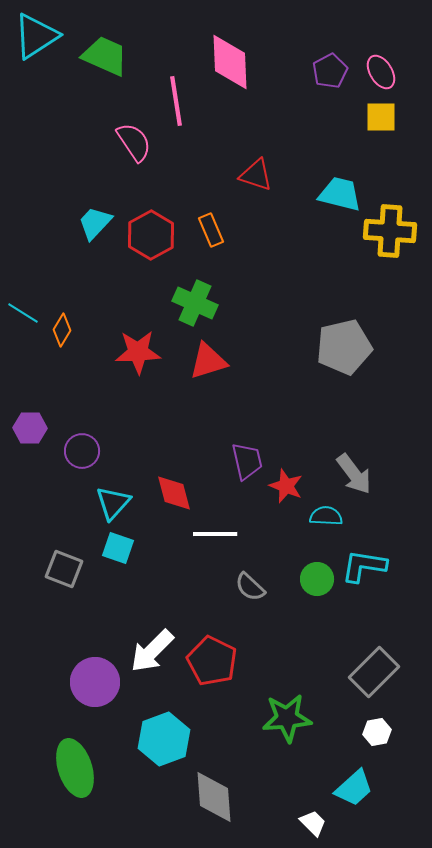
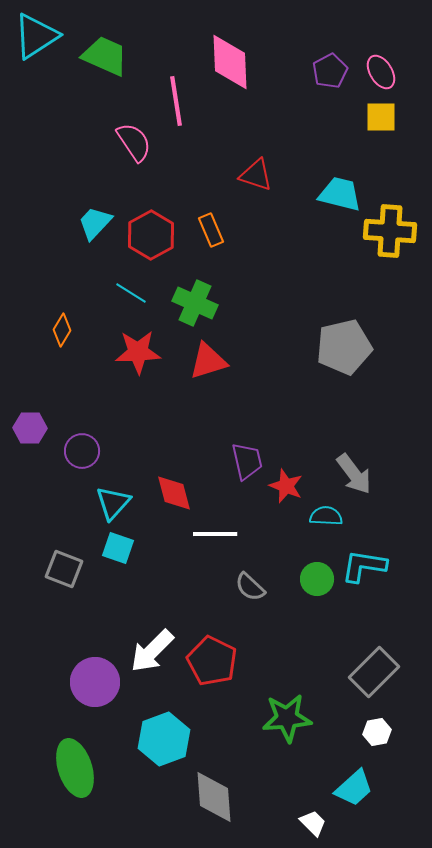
cyan line at (23, 313): moved 108 px right, 20 px up
